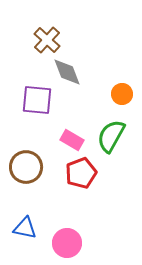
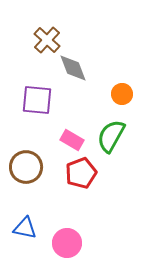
gray diamond: moved 6 px right, 4 px up
